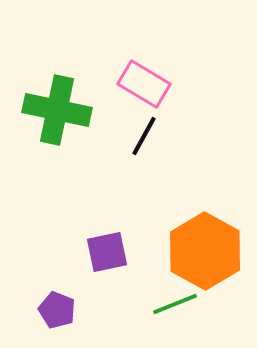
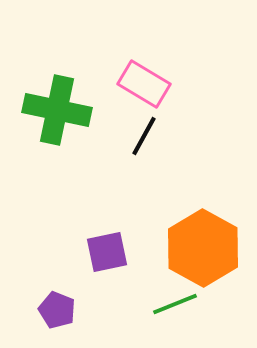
orange hexagon: moved 2 px left, 3 px up
